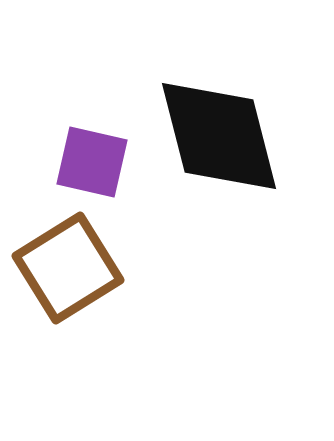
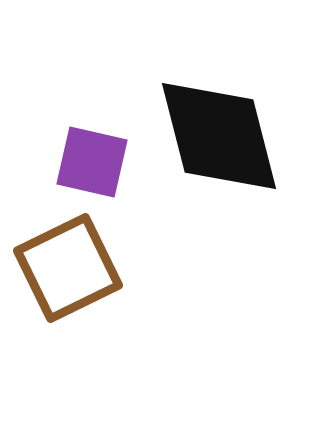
brown square: rotated 6 degrees clockwise
